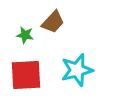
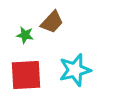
brown trapezoid: moved 1 px left
cyan star: moved 2 px left
